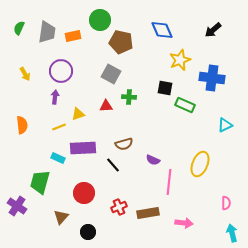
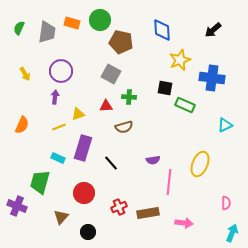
blue diamond: rotated 20 degrees clockwise
orange rectangle: moved 1 px left, 13 px up; rotated 28 degrees clockwise
orange semicircle: rotated 30 degrees clockwise
brown semicircle: moved 17 px up
purple rectangle: rotated 70 degrees counterclockwise
purple semicircle: rotated 32 degrees counterclockwise
black line: moved 2 px left, 2 px up
purple cross: rotated 12 degrees counterclockwise
cyan arrow: rotated 36 degrees clockwise
